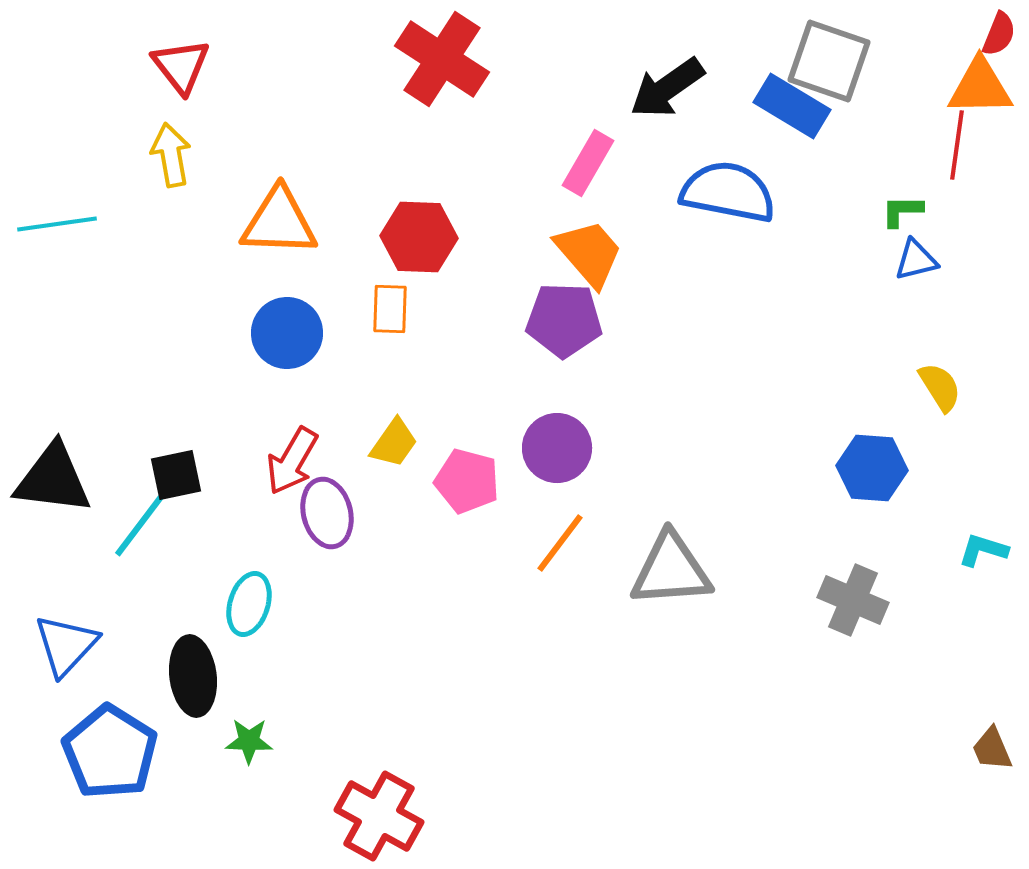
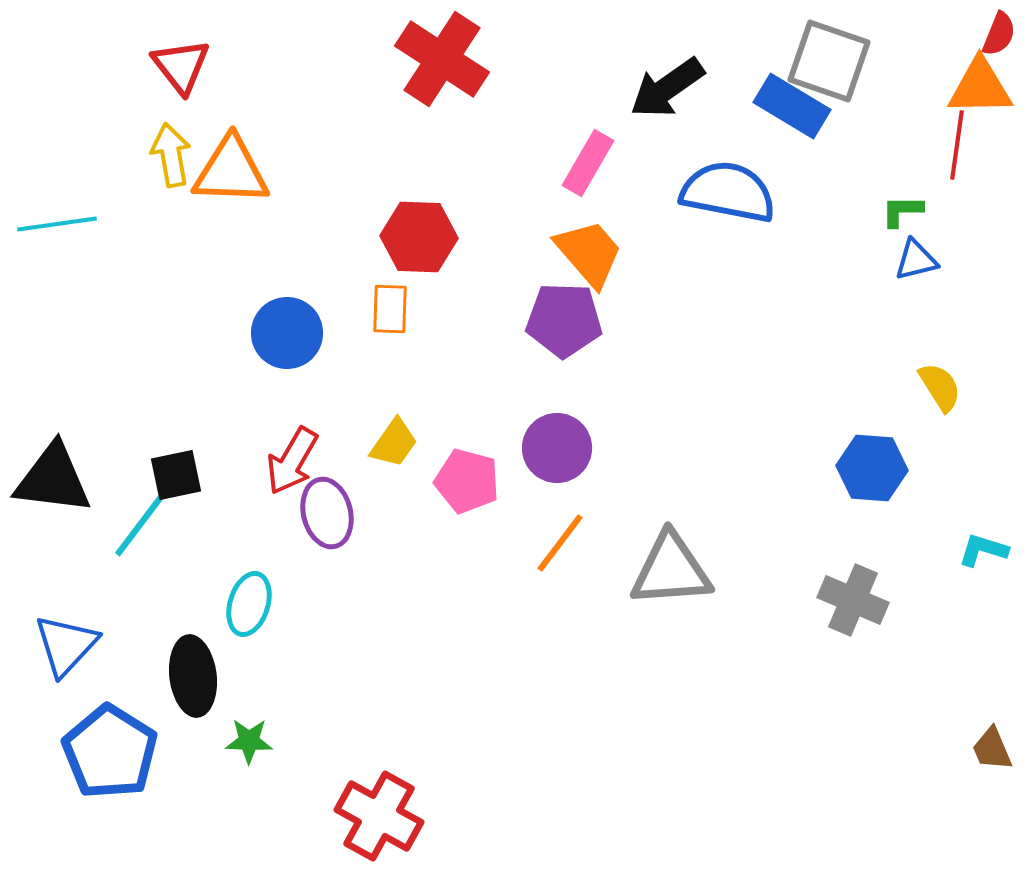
orange triangle at (279, 222): moved 48 px left, 51 px up
